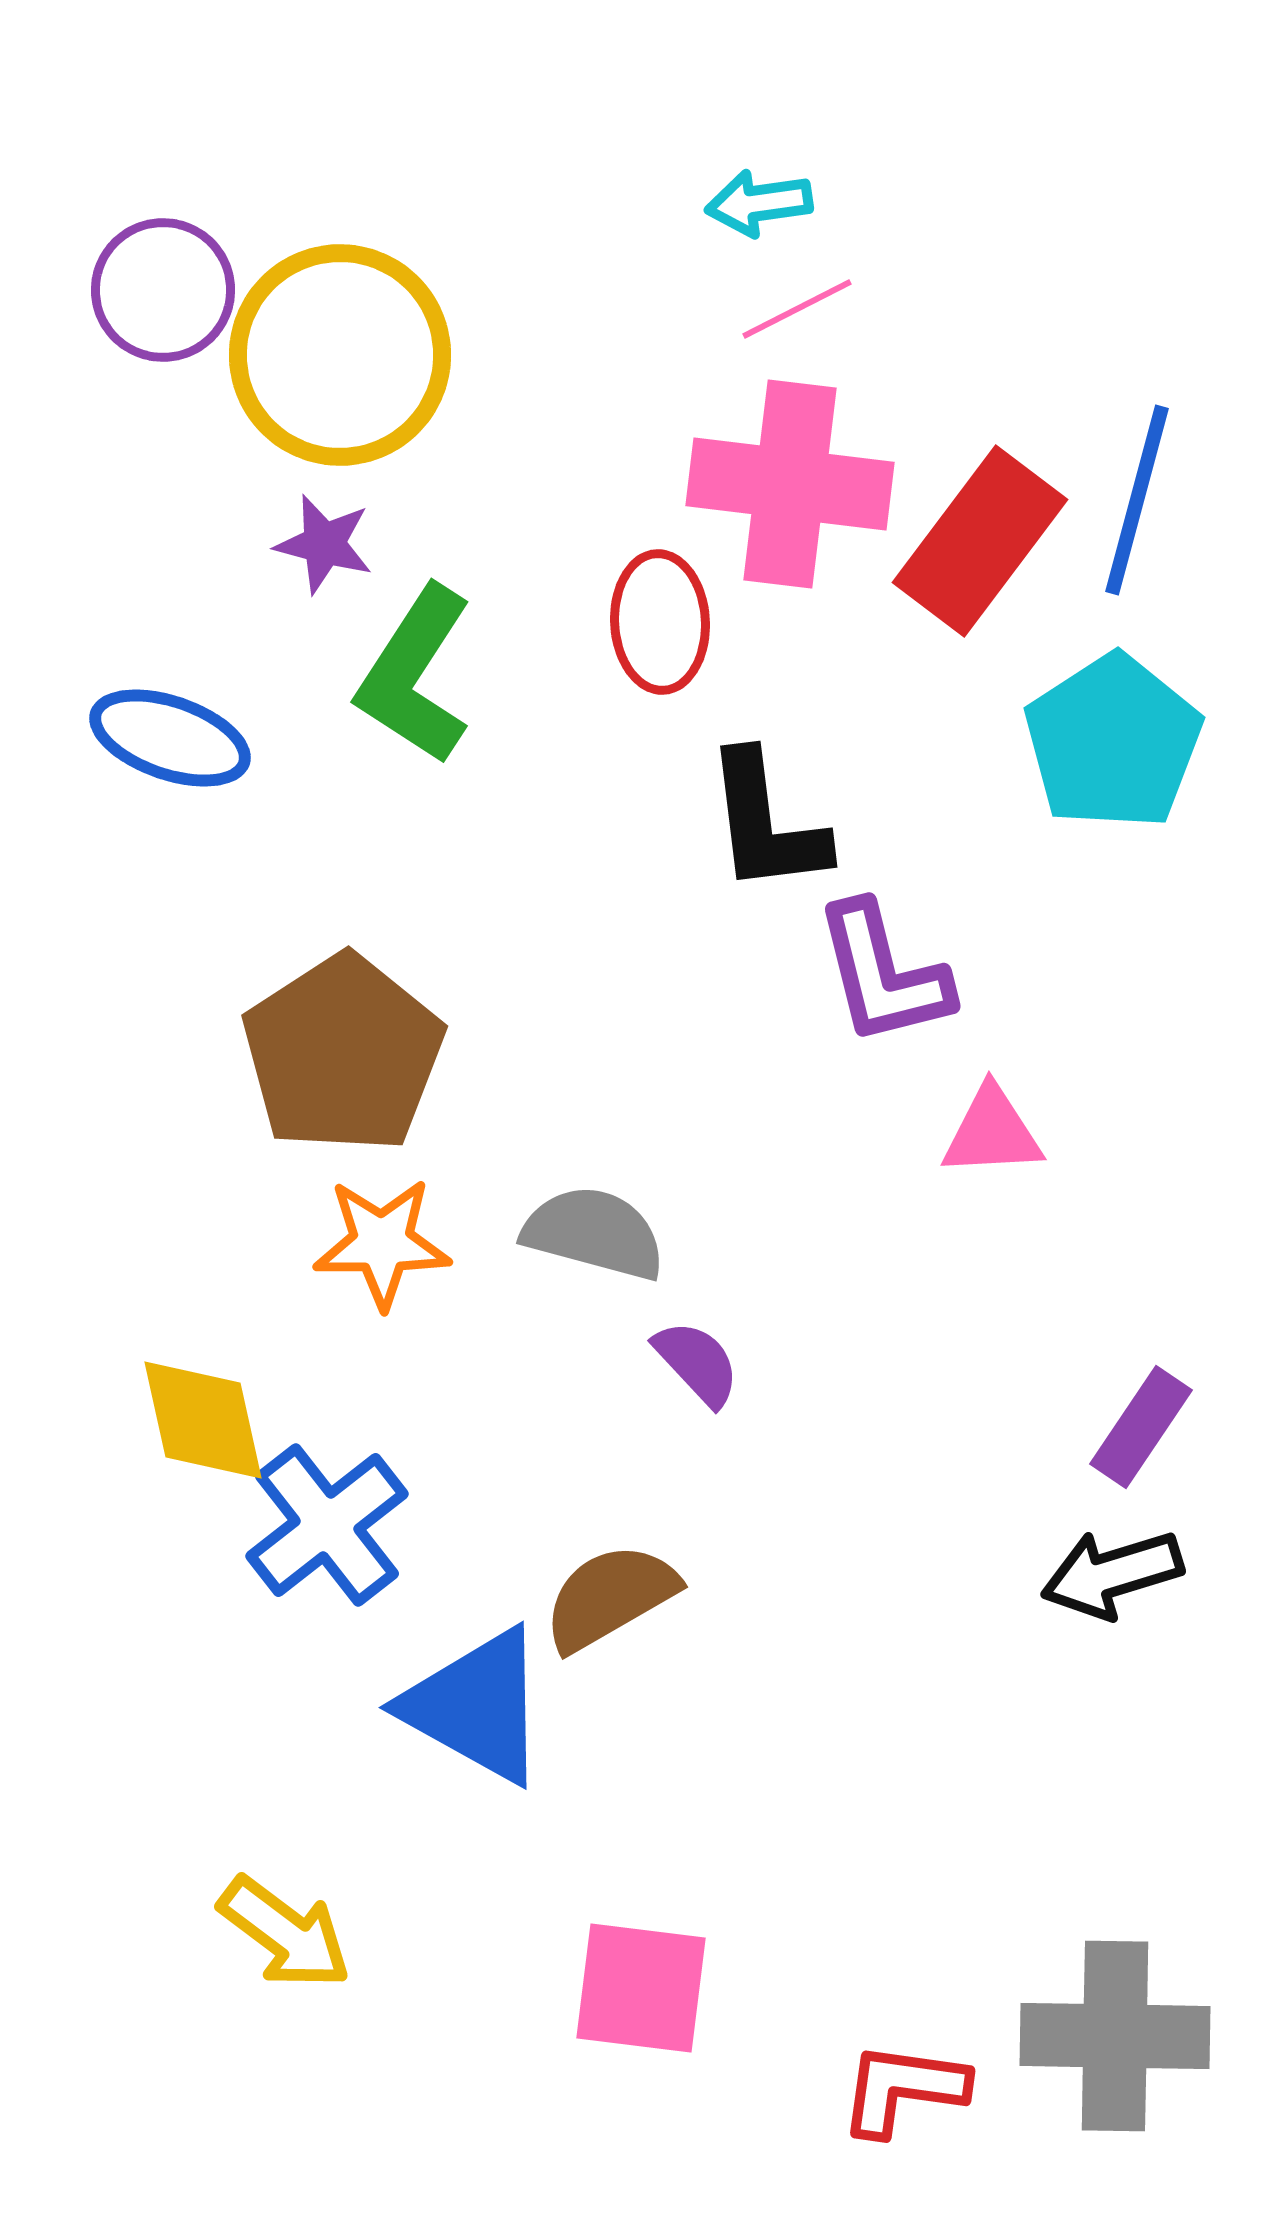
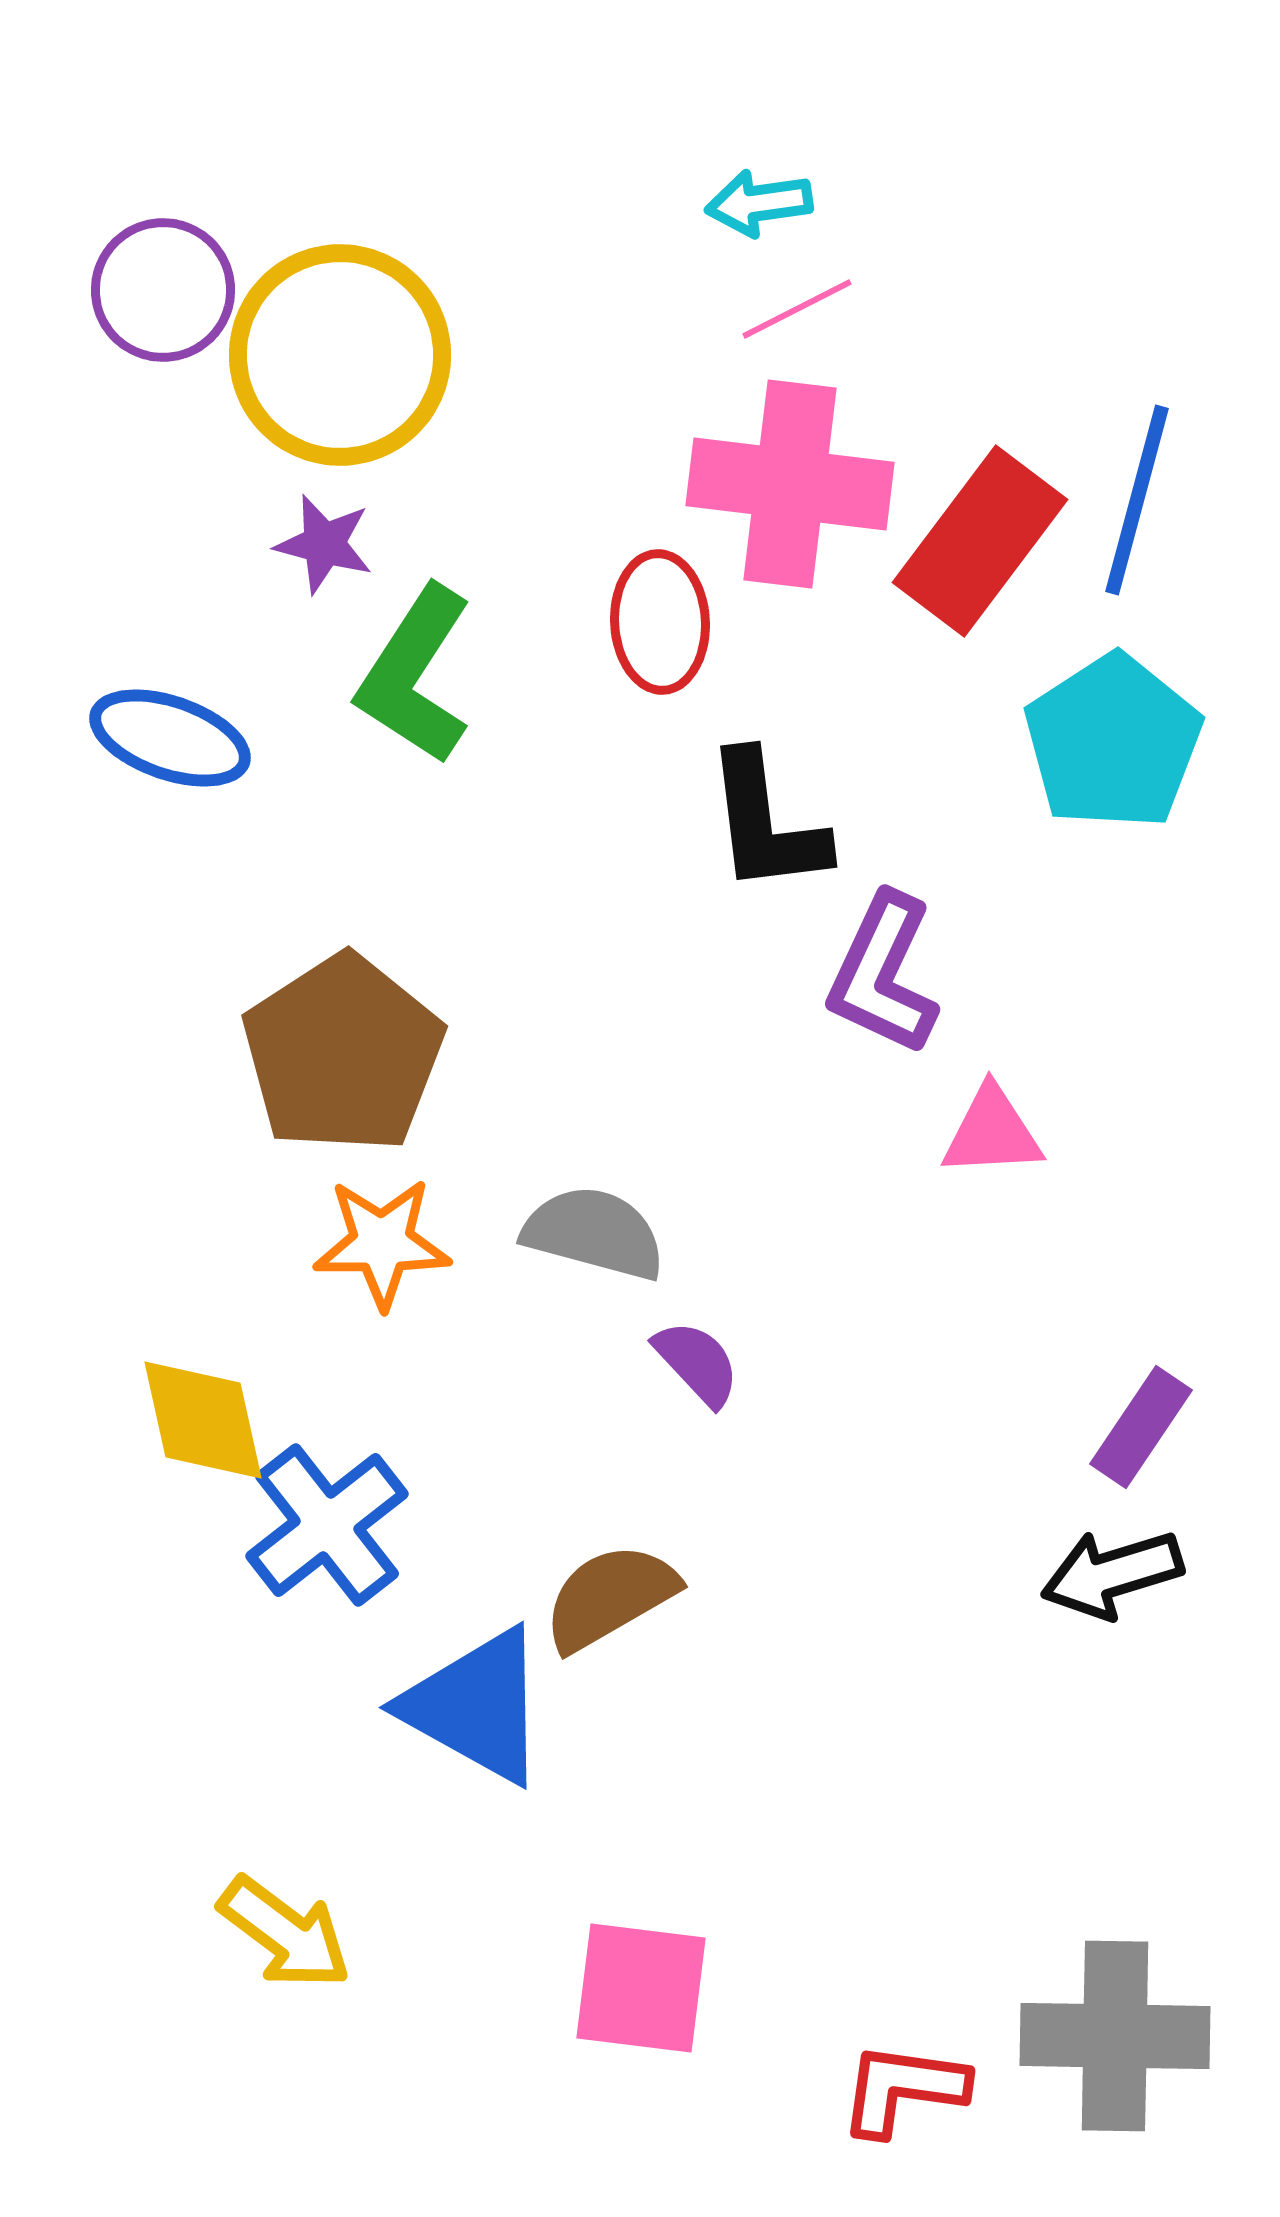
purple L-shape: rotated 39 degrees clockwise
